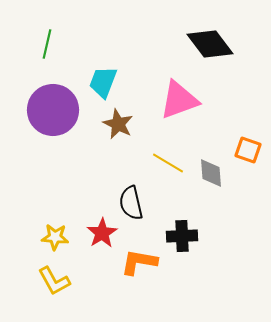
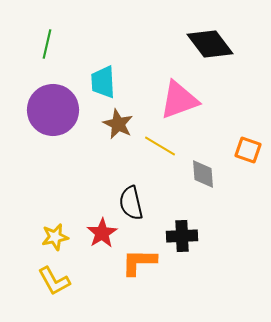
cyan trapezoid: rotated 24 degrees counterclockwise
yellow line: moved 8 px left, 17 px up
gray diamond: moved 8 px left, 1 px down
yellow star: rotated 16 degrees counterclockwise
orange L-shape: rotated 9 degrees counterclockwise
